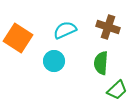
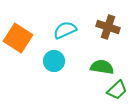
green semicircle: moved 1 px right, 4 px down; rotated 95 degrees clockwise
